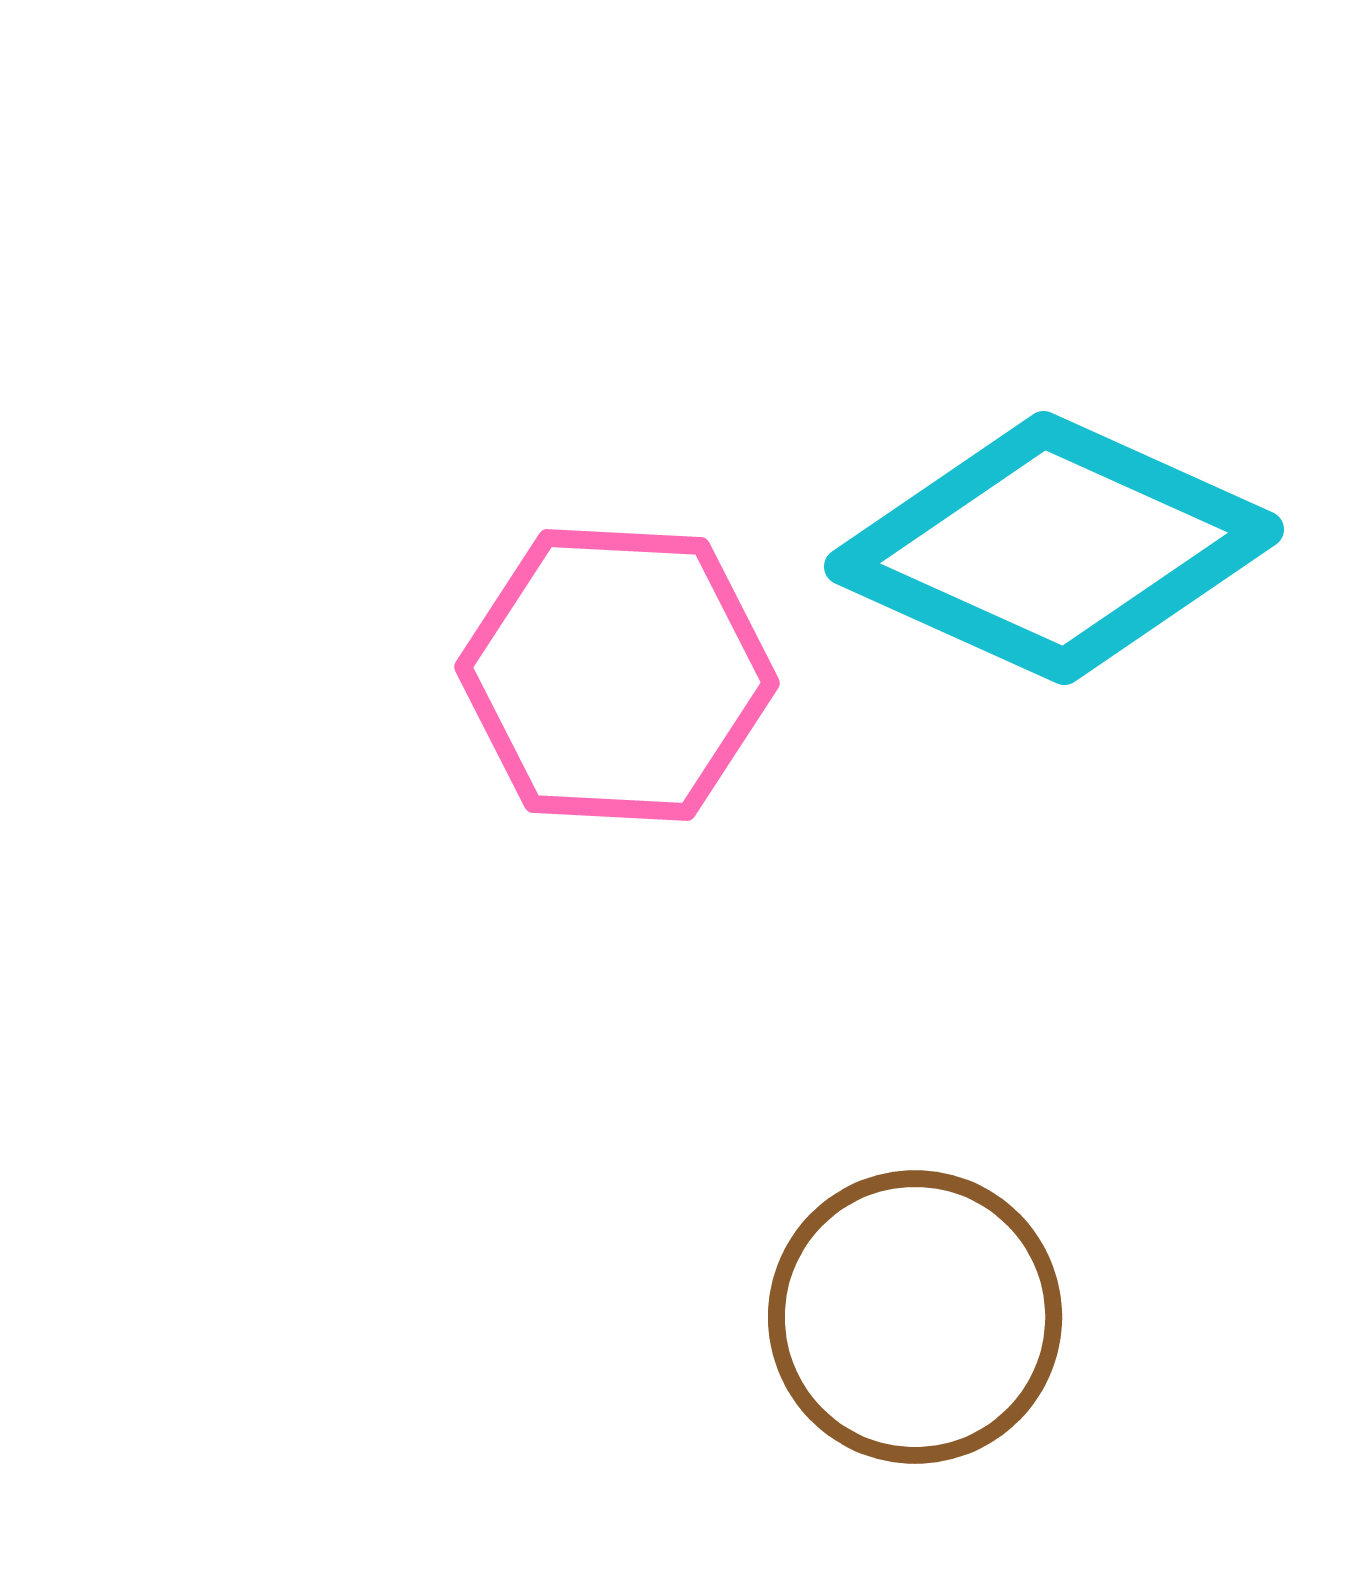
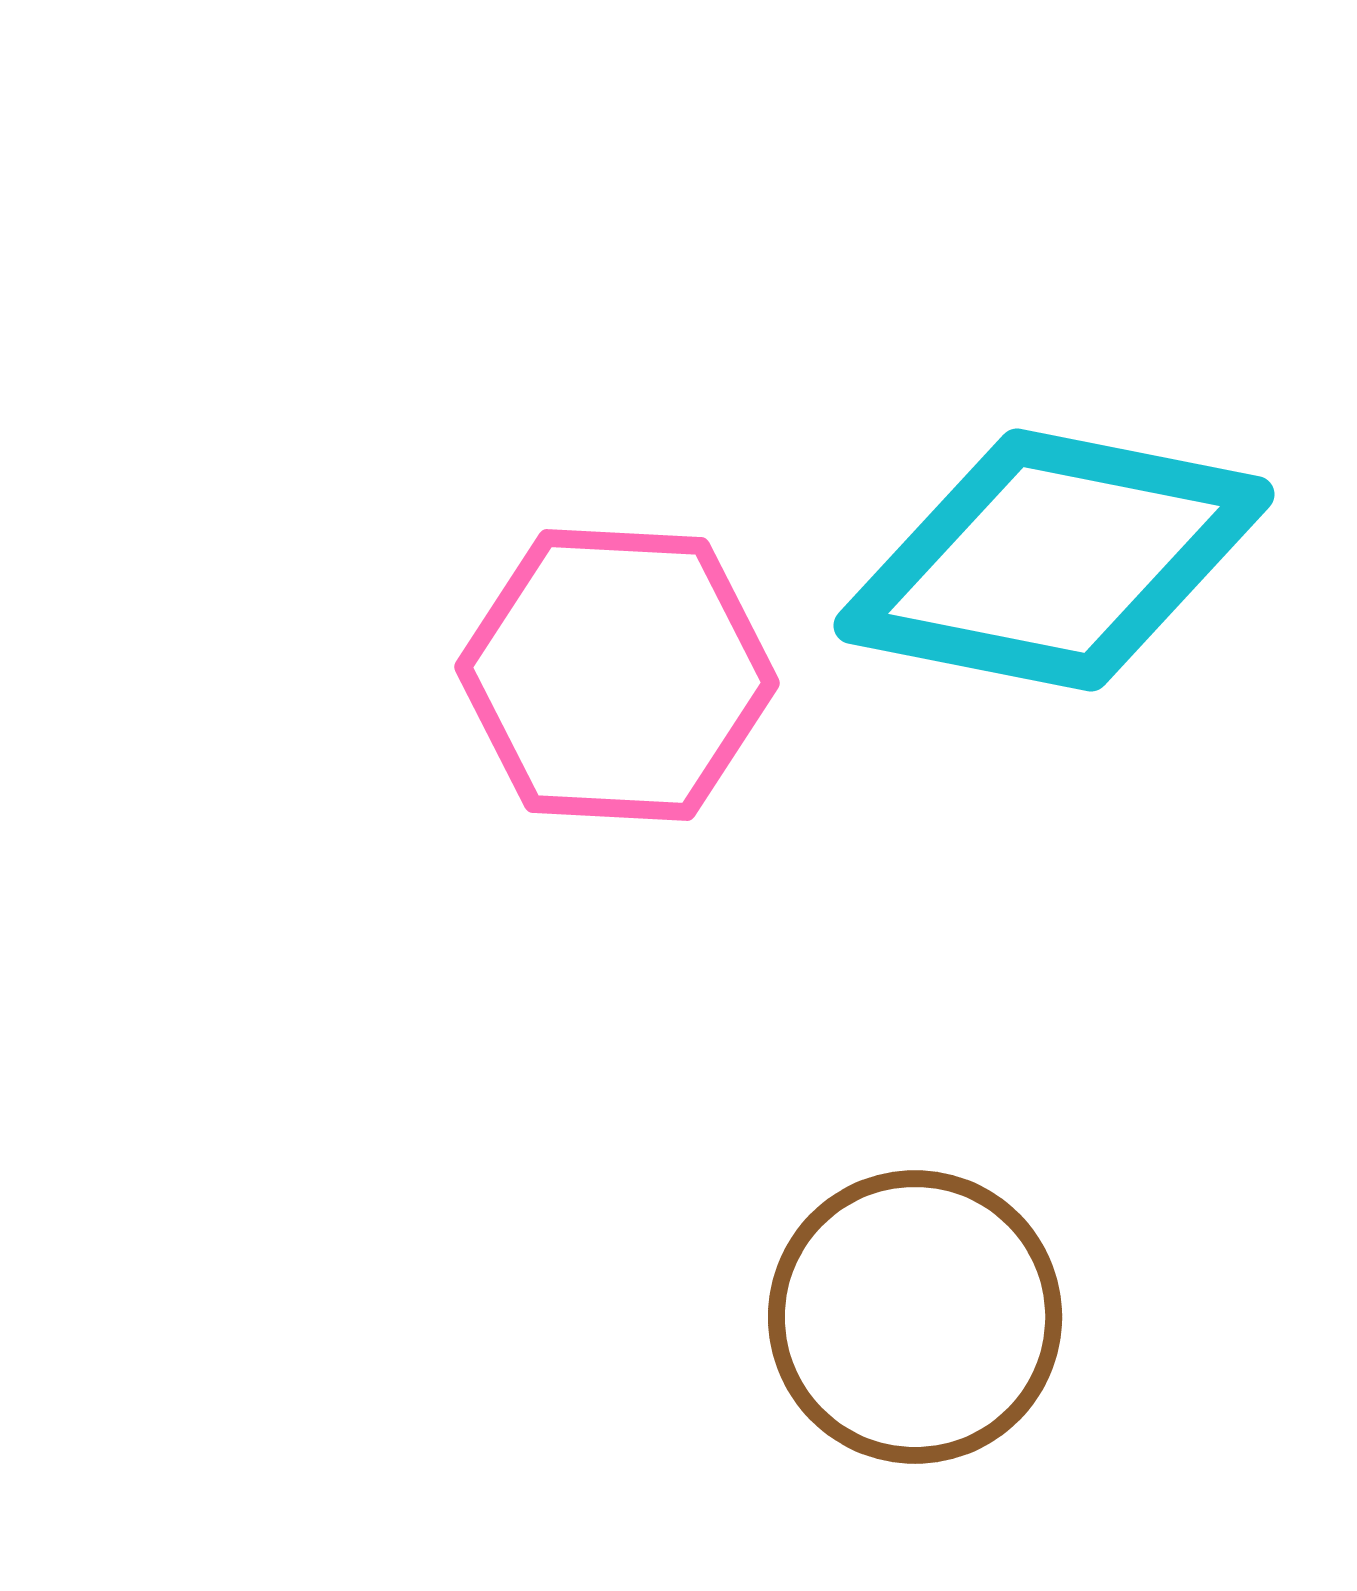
cyan diamond: moved 12 px down; rotated 13 degrees counterclockwise
